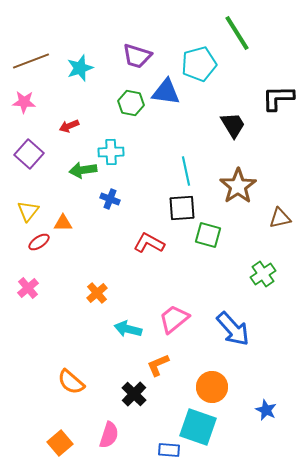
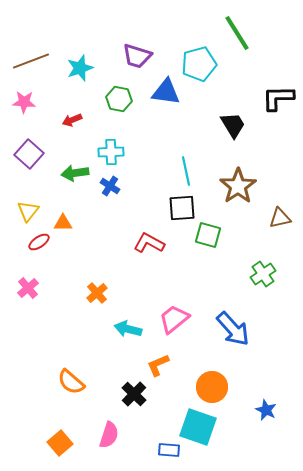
green hexagon: moved 12 px left, 4 px up
red arrow: moved 3 px right, 6 px up
green arrow: moved 8 px left, 3 px down
blue cross: moved 13 px up; rotated 12 degrees clockwise
